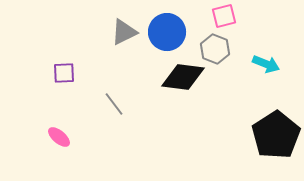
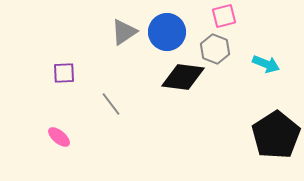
gray triangle: rotated 8 degrees counterclockwise
gray line: moved 3 px left
